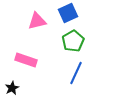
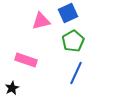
pink triangle: moved 4 px right
